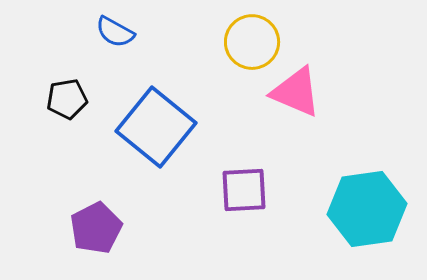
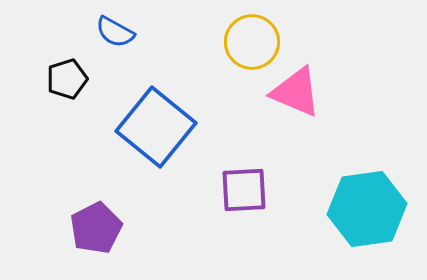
black pentagon: moved 20 px up; rotated 9 degrees counterclockwise
